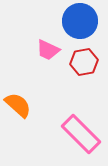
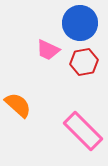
blue circle: moved 2 px down
pink rectangle: moved 2 px right, 3 px up
